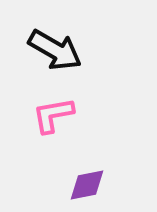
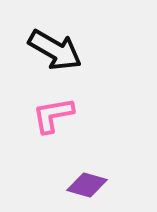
purple diamond: rotated 27 degrees clockwise
